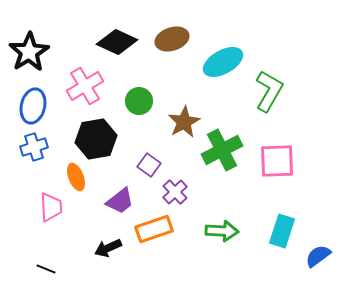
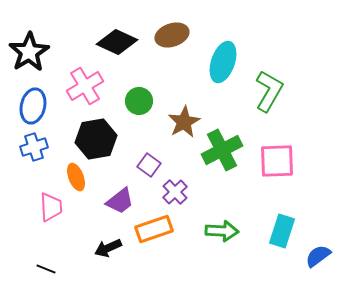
brown ellipse: moved 4 px up
cyan ellipse: rotated 42 degrees counterclockwise
